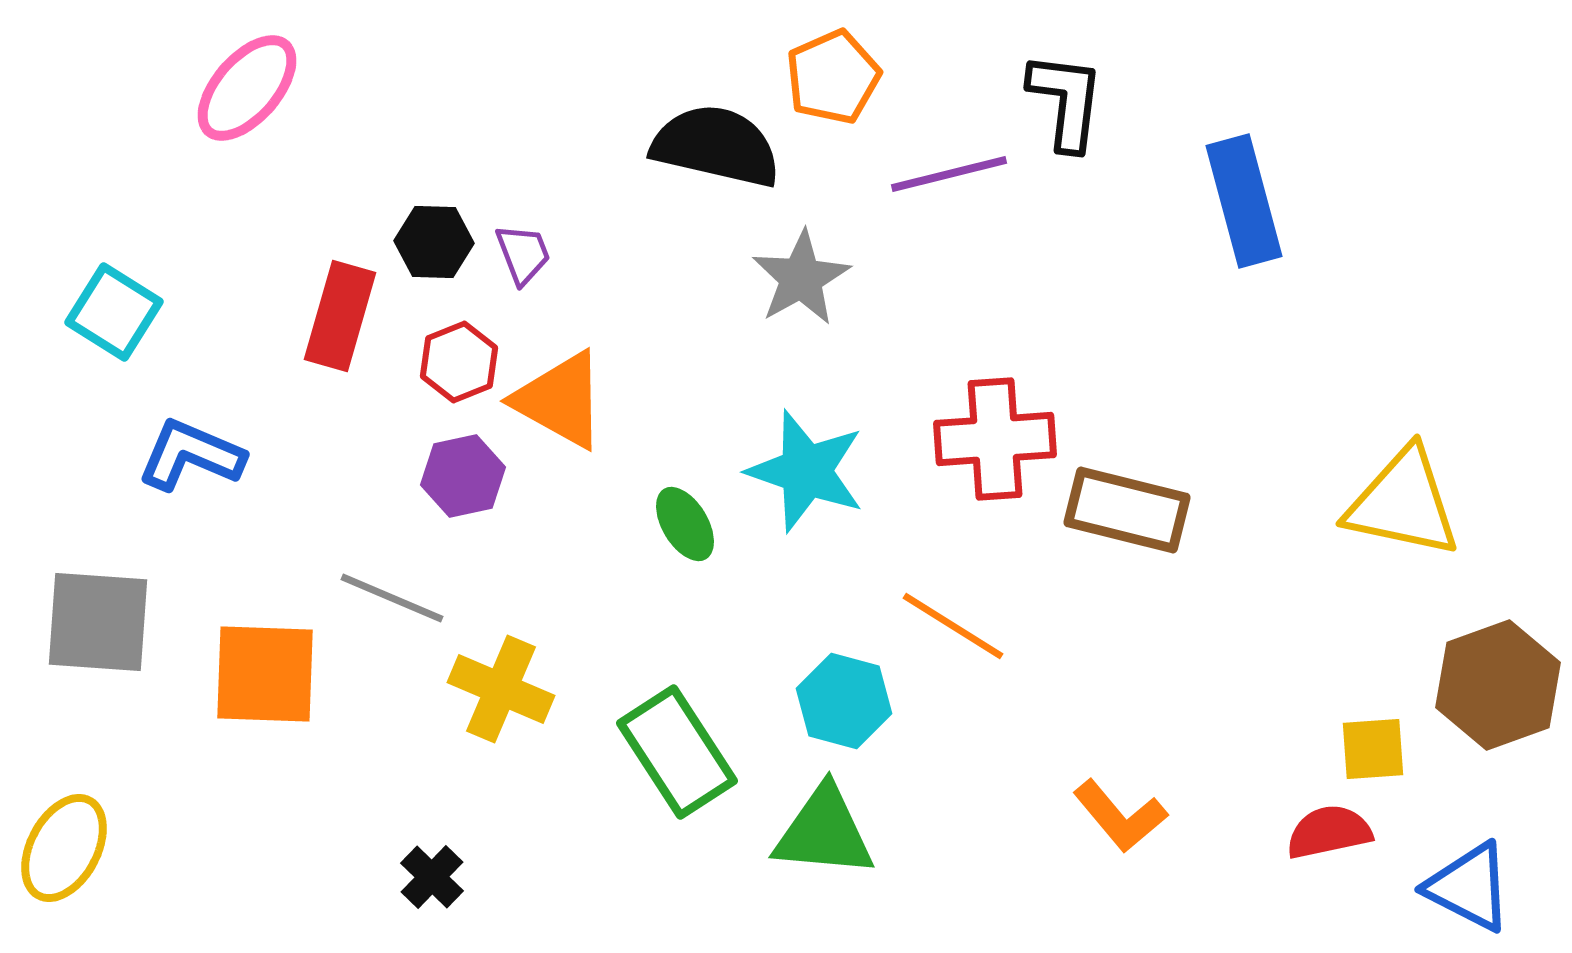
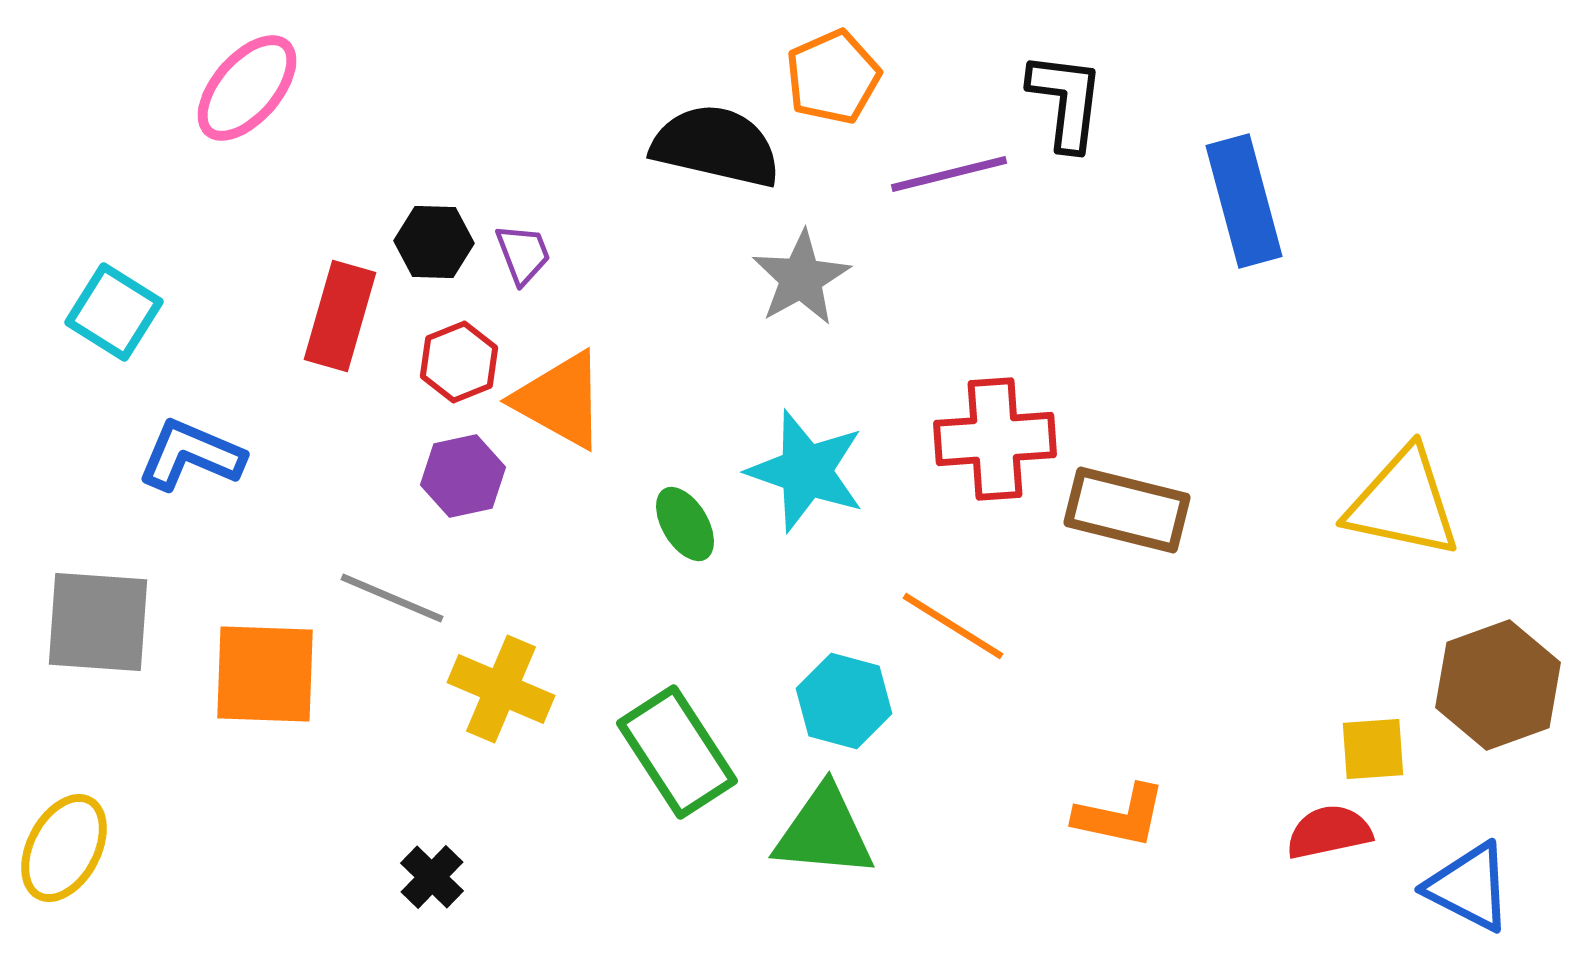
orange L-shape: rotated 38 degrees counterclockwise
